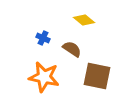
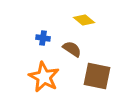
blue cross: rotated 16 degrees counterclockwise
orange star: rotated 16 degrees clockwise
